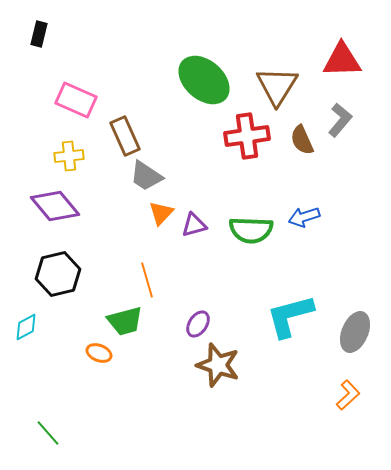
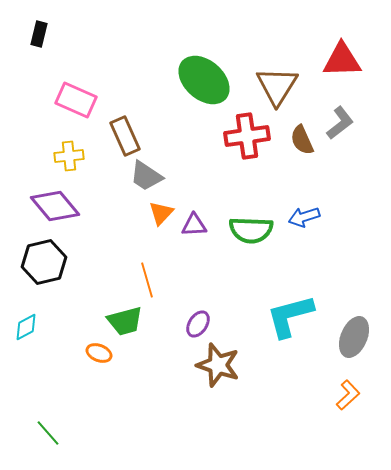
gray L-shape: moved 3 px down; rotated 12 degrees clockwise
purple triangle: rotated 12 degrees clockwise
black hexagon: moved 14 px left, 12 px up
gray ellipse: moved 1 px left, 5 px down
